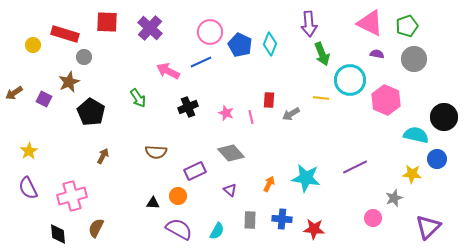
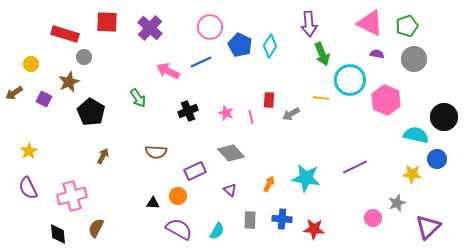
pink circle at (210, 32): moved 5 px up
cyan diamond at (270, 44): moved 2 px down; rotated 10 degrees clockwise
yellow circle at (33, 45): moved 2 px left, 19 px down
black cross at (188, 107): moved 4 px down
gray star at (394, 198): moved 3 px right, 5 px down
